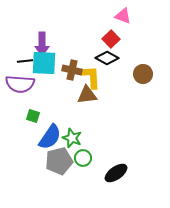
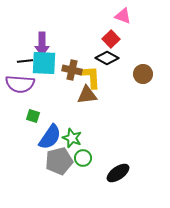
black ellipse: moved 2 px right
